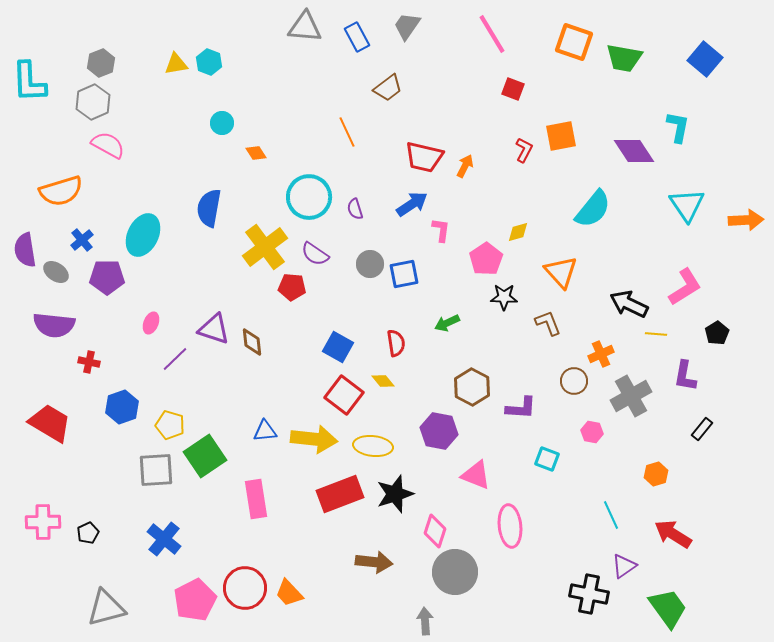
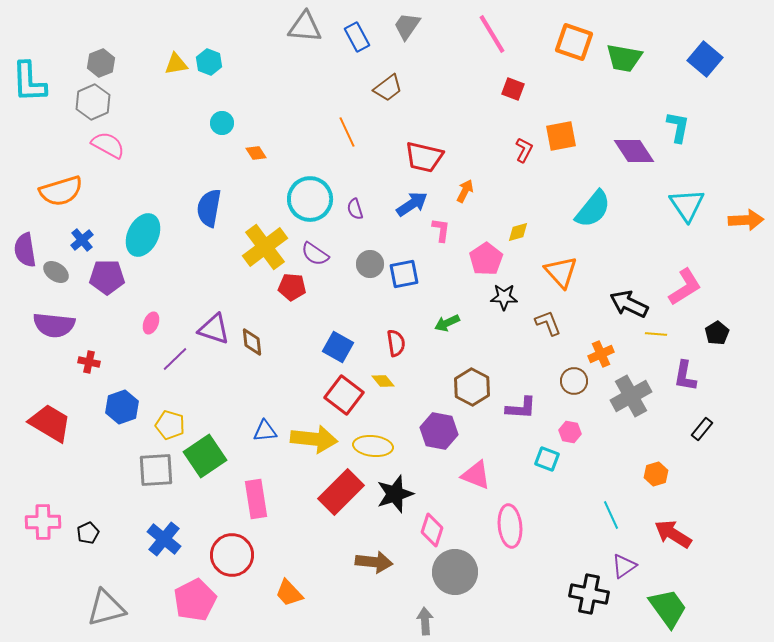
orange arrow at (465, 166): moved 25 px down
cyan circle at (309, 197): moved 1 px right, 2 px down
pink hexagon at (592, 432): moved 22 px left
red rectangle at (340, 494): moved 1 px right, 2 px up; rotated 24 degrees counterclockwise
pink diamond at (435, 531): moved 3 px left, 1 px up
red circle at (245, 588): moved 13 px left, 33 px up
